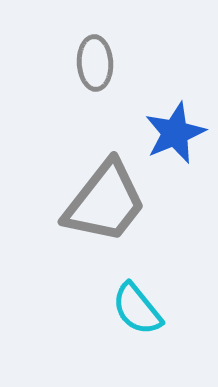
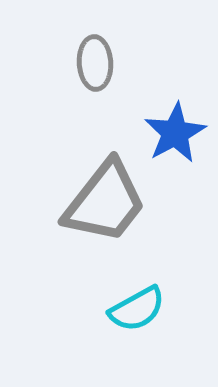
blue star: rotated 6 degrees counterclockwise
cyan semicircle: rotated 80 degrees counterclockwise
